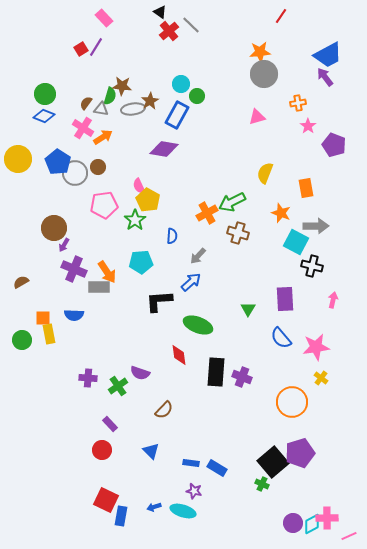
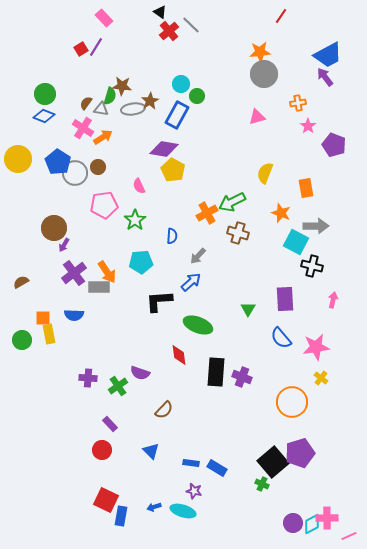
yellow pentagon at (148, 200): moved 25 px right, 30 px up
purple cross at (74, 269): moved 4 px down; rotated 30 degrees clockwise
